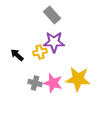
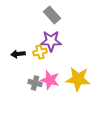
purple star: moved 3 px left, 1 px up
black arrow: moved 1 px right, 1 px up; rotated 48 degrees counterclockwise
pink star: moved 3 px left, 3 px up
